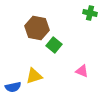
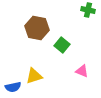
green cross: moved 2 px left, 3 px up
green square: moved 8 px right
